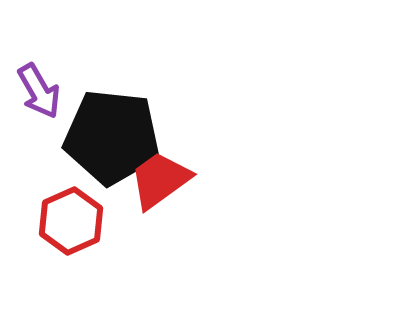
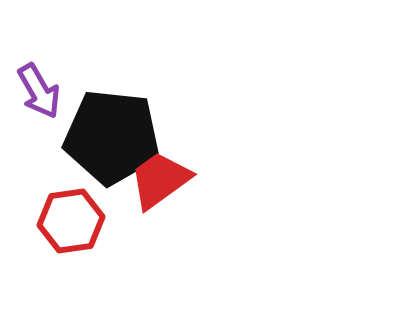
red hexagon: rotated 16 degrees clockwise
